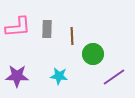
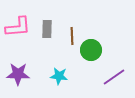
green circle: moved 2 px left, 4 px up
purple star: moved 1 px right, 2 px up
